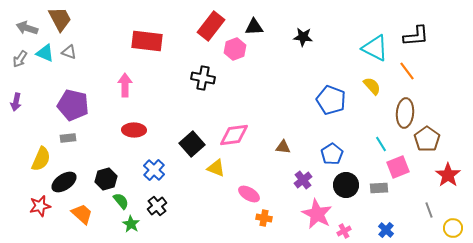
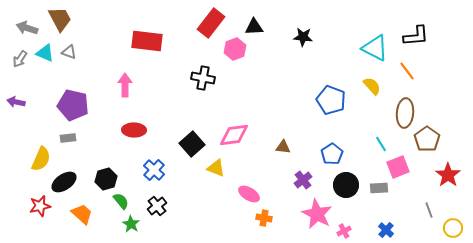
red rectangle at (211, 26): moved 3 px up
purple arrow at (16, 102): rotated 90 degrees clockwise
